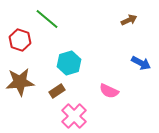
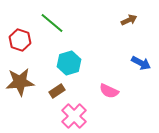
green line: moved 5 px right, 4 px down
